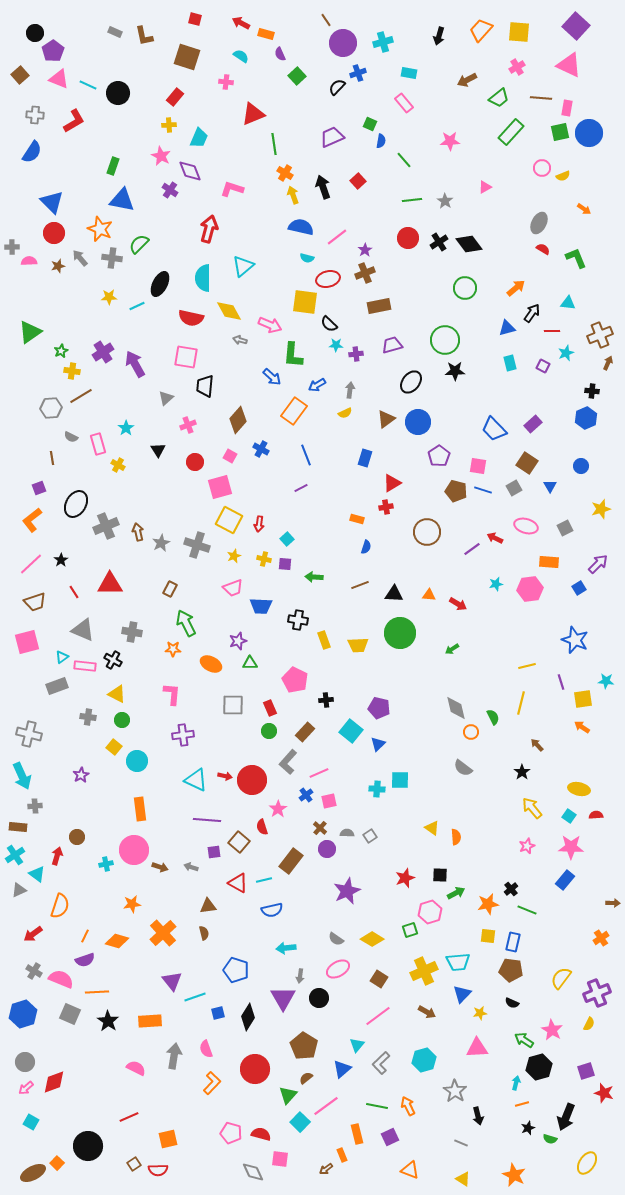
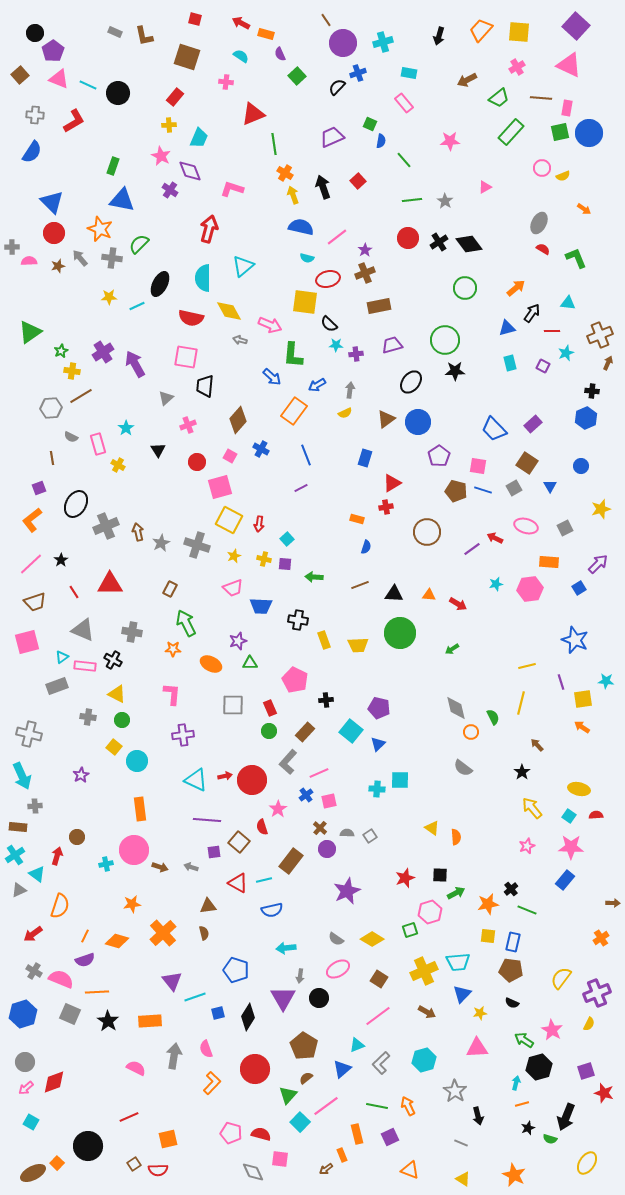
red circle at (195, 462): moved 2 px right
red arrow at (225, 776): rotated 24 degrees counterclockwise
cyan triangle at (357, 1045): rotated 28 degrees clockwise
